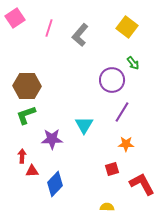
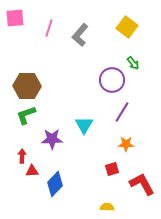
pink square: rotated 30 degrees clockwise
